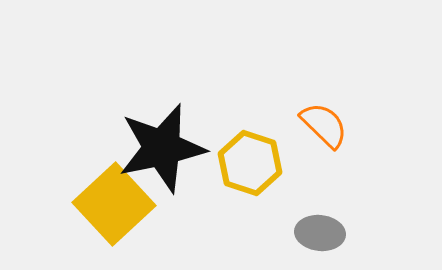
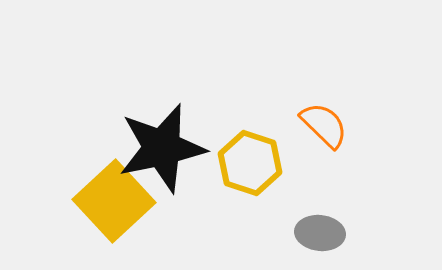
yellow square: moved 3 px up
